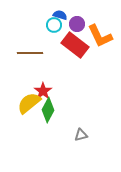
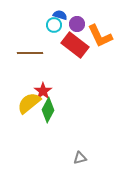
gray triangle: moved 1 px left, 23 px down
